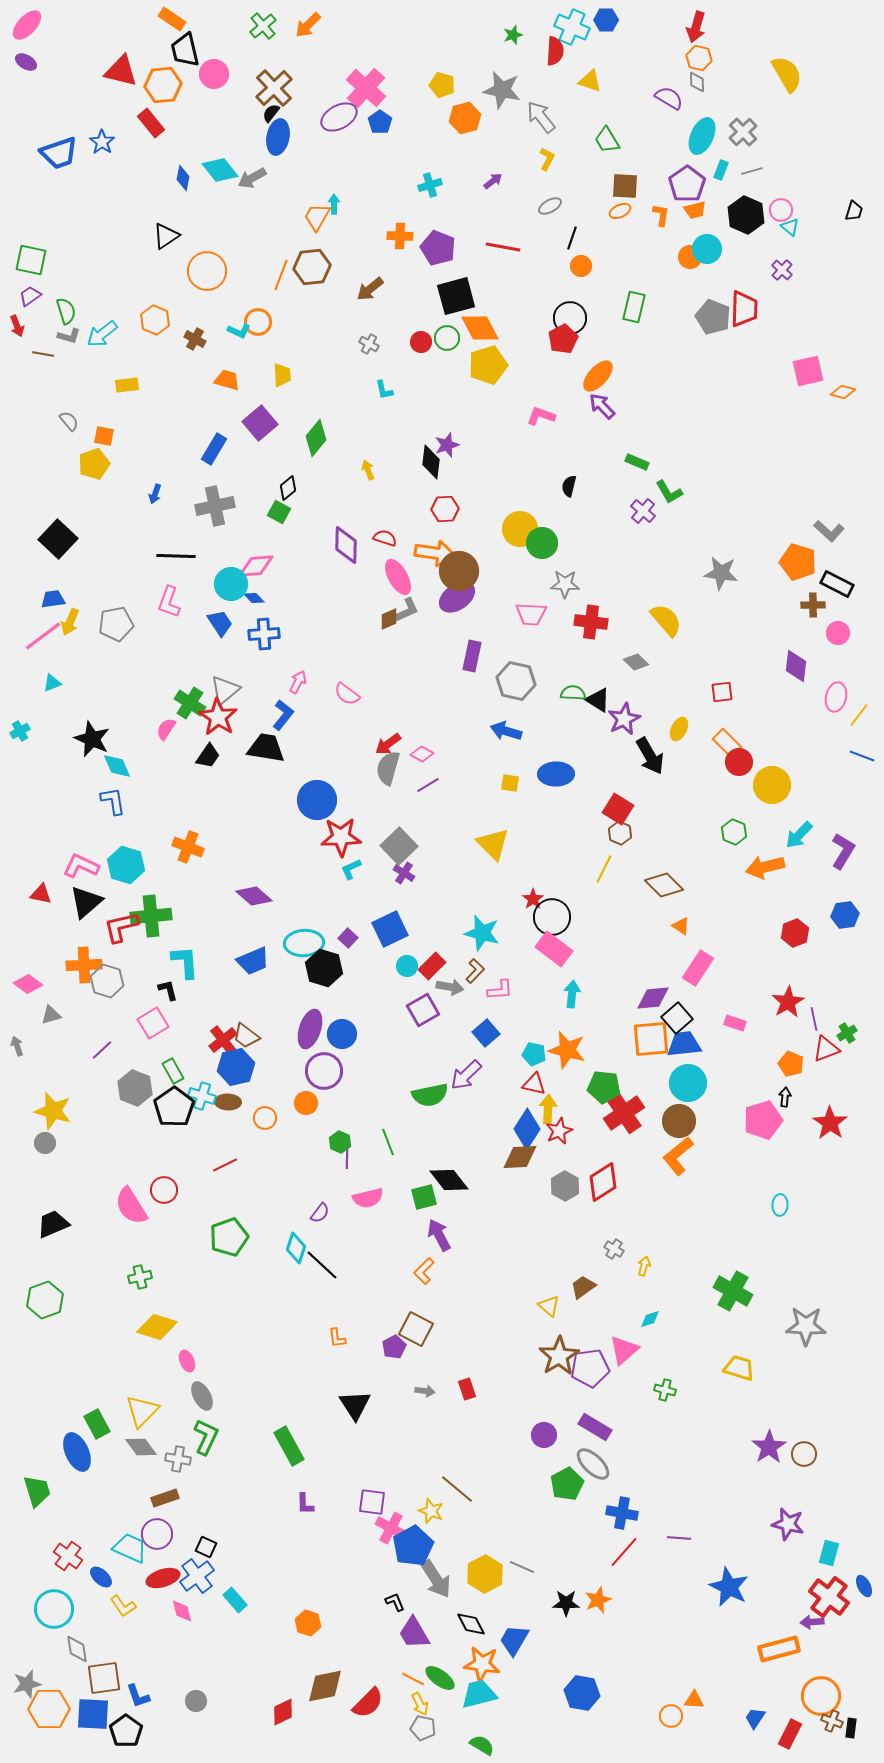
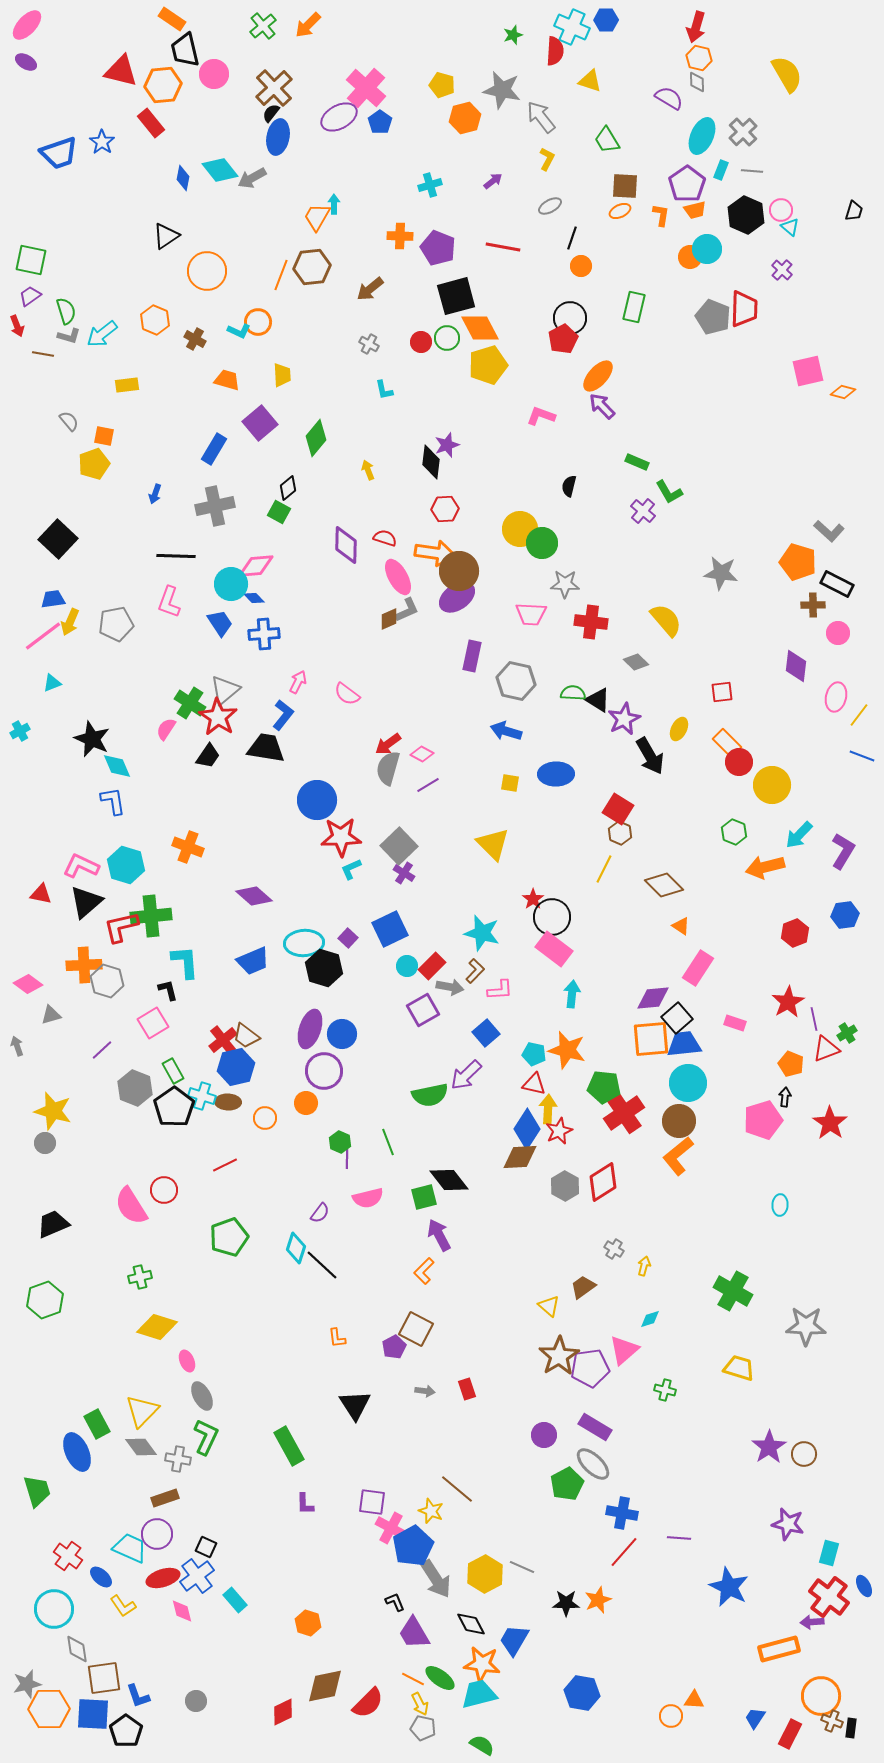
gray line at (752, 171): rotated 20 degrees clockwise
